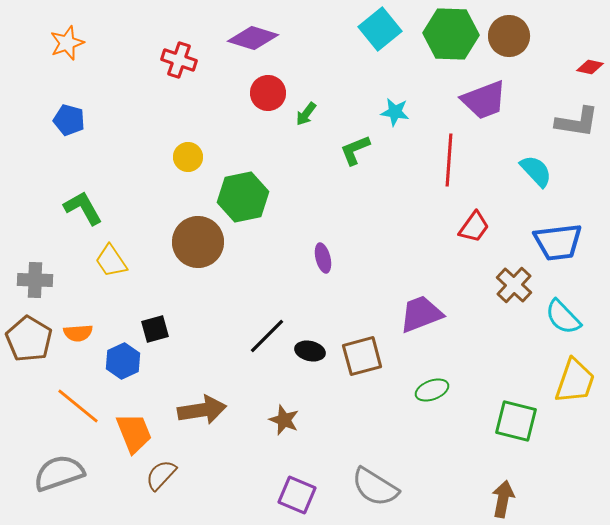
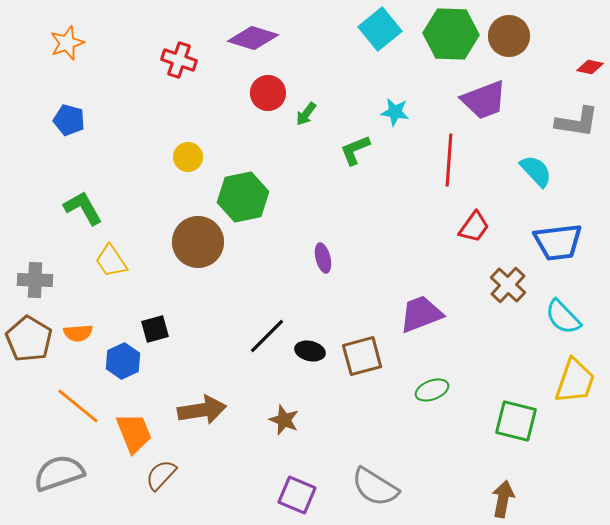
brown cross at (514, 285): moved 6 px left
